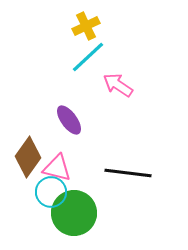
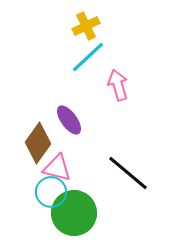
pink arrow: rotated 40 degrees clockwise
brown diamond: moved 10 px right, 14 px up
black line: rotated 33 degrees clockwise
